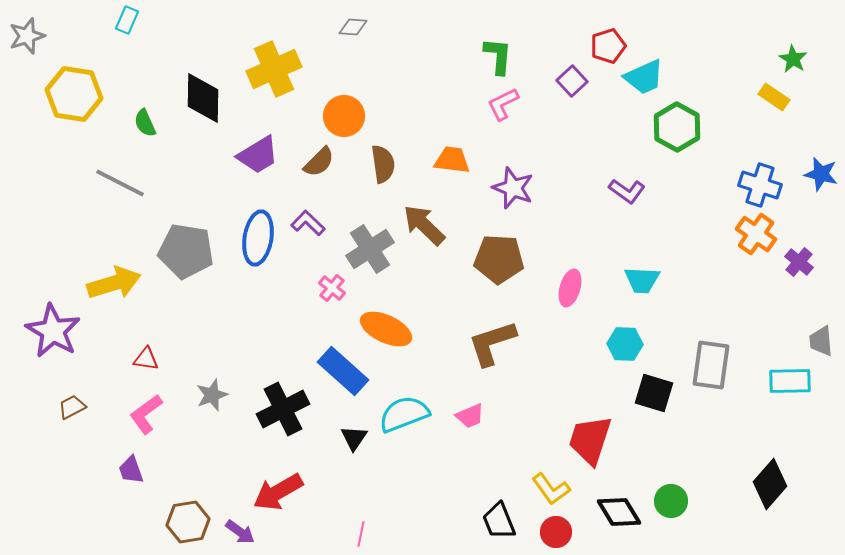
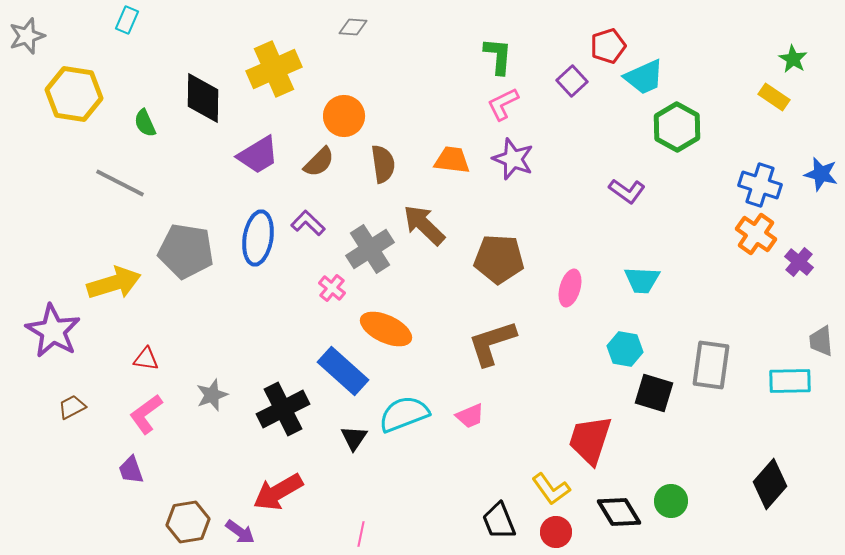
purple star at (513, 188): moved 29 px up
cyan hexagon at (625, 344): moved 5 px down; rotated 8 degrees clockwise
